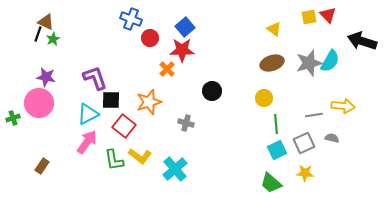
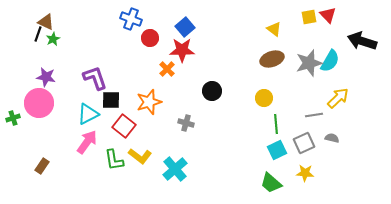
brown ellipse: moved 4 px up
yellow arrow: moved 5 px left, 8 px up; rotated 50 degrees counterclockwise
